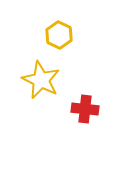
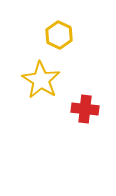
yellow star: rotated 6 degrees clockwise
